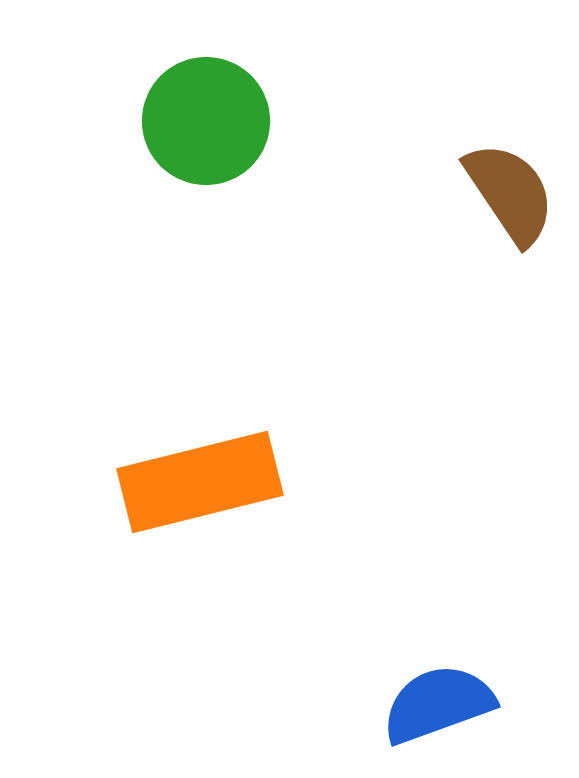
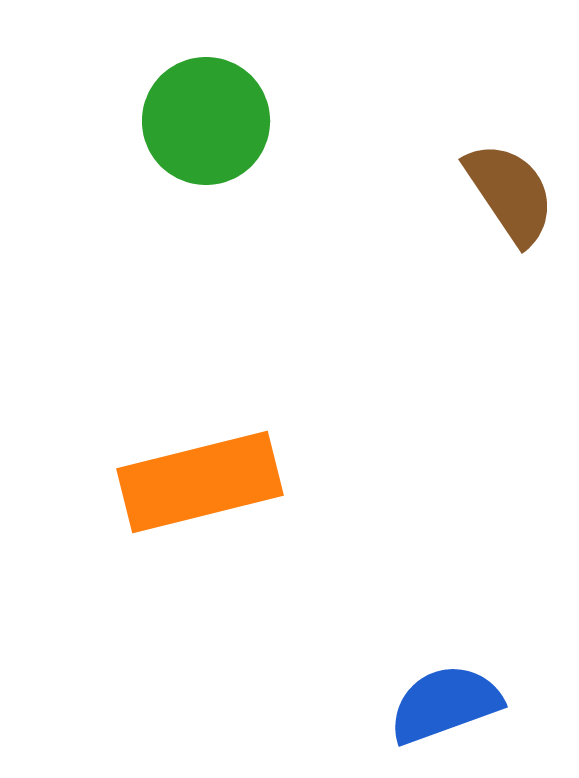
blue semicircle: moved 7 px right
